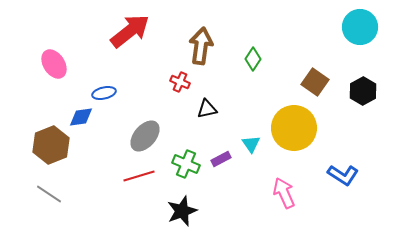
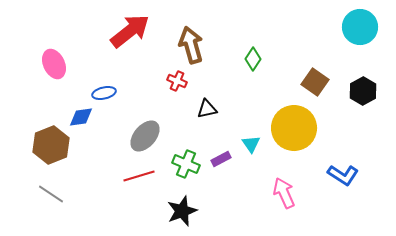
brown arrow: moved 10 px left, 1 px up; rotated 24 degrees counterclockwise
pink ellipse: rotated 8 degrees clockwise
red cross: moved 3 px left, 1 px up
gray line: moved 2 px right
